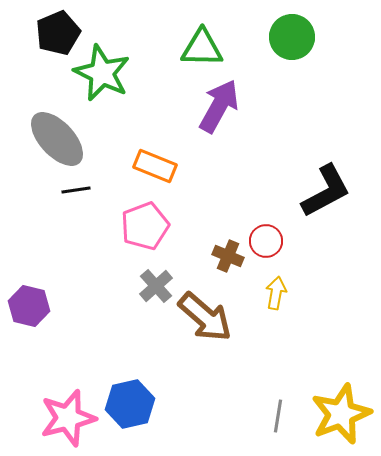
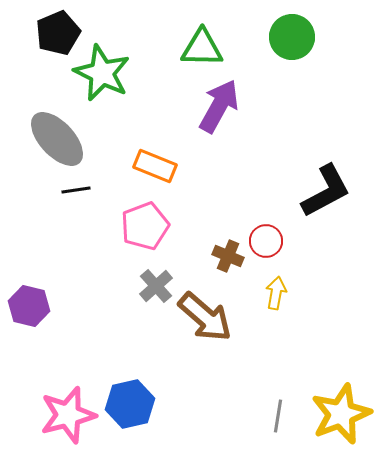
pink star: moved 3 px up
